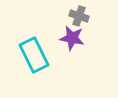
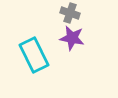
gray cross: moved 9 px left, 3 px up
